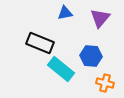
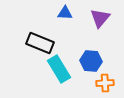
blue triangle: rotated 14 degrees clockwise
blue hexagon: moved 5 px down
cyan rectangle: moved 2 px left; rotated 20 degrees clockwise
orange cross: rotated 18 degrees counterclockwise
